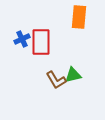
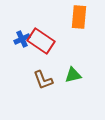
red rectangle: moved 1 px up; rotated 56 degrees counterclockwise
brown L-shape: moved 13 px left; rotated 10 degrees clockwise
